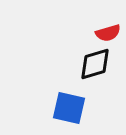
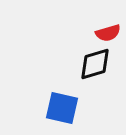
blue square: moved 7 px left
